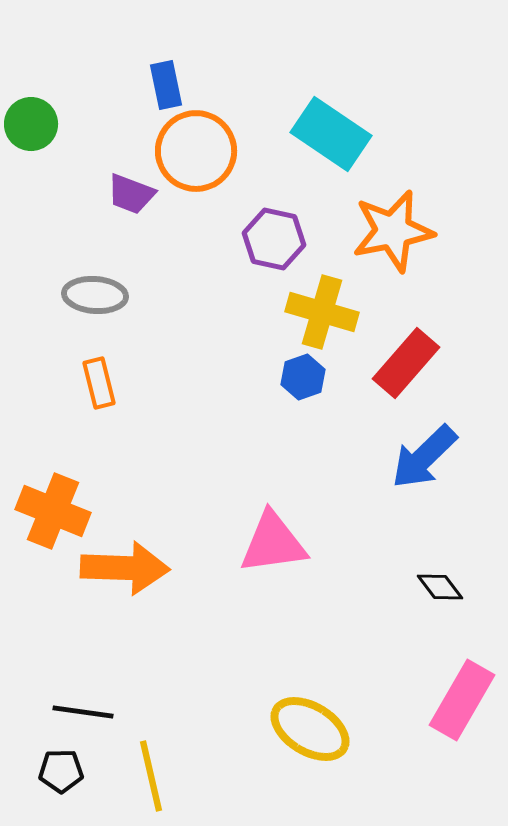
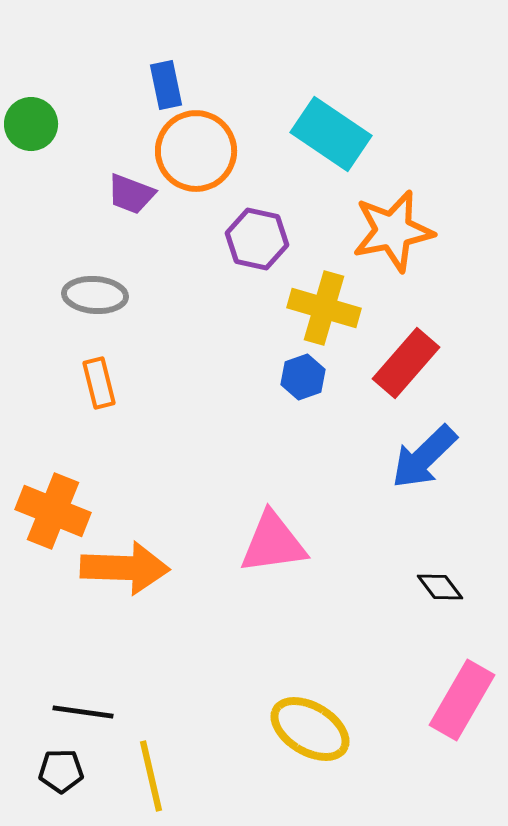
purple hexagon: moved 17 px left
yellow cross: moved 2 px right, 4 px up
